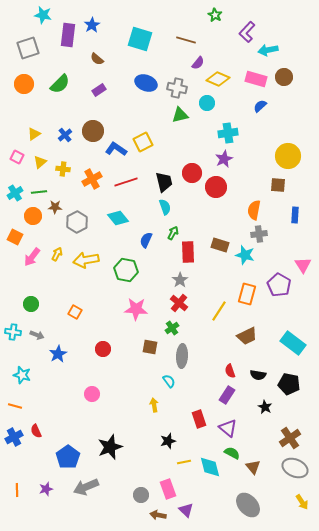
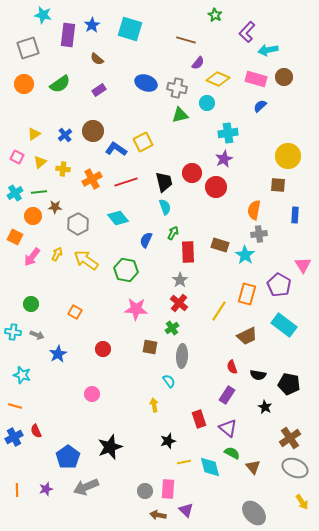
cyan square at (140, 39): moved 10 px left, 10 px up
green semicircle at (60, 84): rotated 10 degrees clockwise
gray hexagon at (77, 222): moved 1 px right, 2 px down
cyan star at (245, 255): rotated 18 degrees clockwise
yellow arrow at (86, 260): rotated 45 degrees clockwise
cyan rectangle at (293, 343): moved 9 px left, 18 px up
red semicircle at (230, 371): moved 2 px right, 4 px up
pink rectangle at (168, 489): rotated 24 degrees clockwise
gray circle at (141, 495): moved 4 px right, 4 px up
gray ellipse at (248, 505): moved 6 px right, 8 px down
